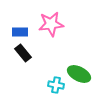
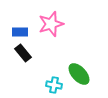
pink star: rotated 10 degrees counterclockwise
green ellipse: rotated 20 degrees clockwise
cyan cross: moved 2 px left
